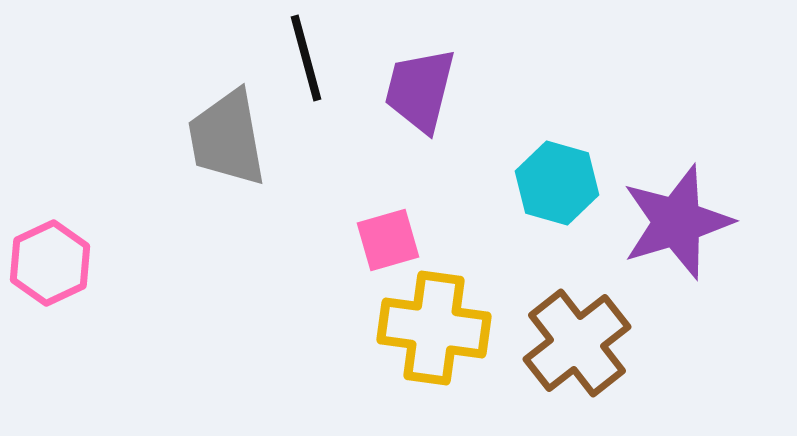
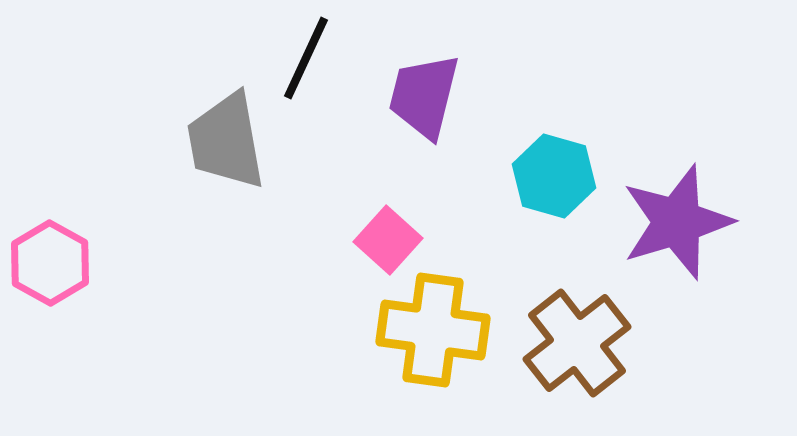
black line: rotated 40 degrees clockwise
purple trapezoid: moved 4 px right, 6 px down
gray trapezoid: moved 1 px left, 3 px down
cyan hexagon: moved 3 px left, 7 px up
pink square: rotated 32 degrees counterclockwise
pink hexagon: rotated 6 degrees counterclockwise
yellow cross: moved 1 px left, 2 px down
